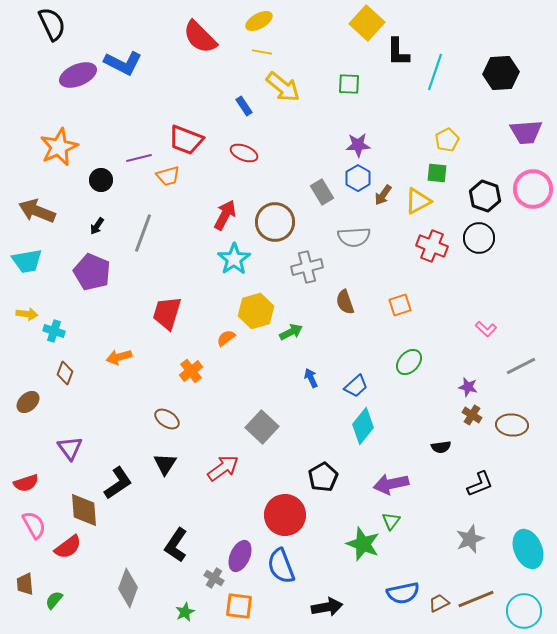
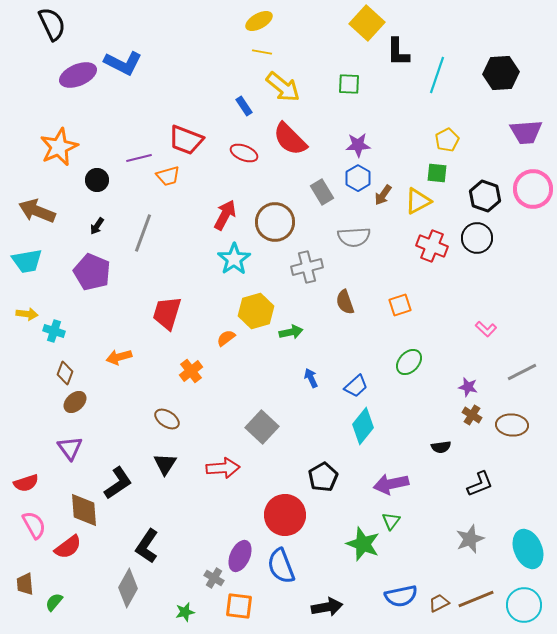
red semicircle at (200, 37): moved 90 px right, 102 px down
cyan line at (435, 72): moved 2 px right, 3 px down
black circle at (101, 180): moved 4 px left
black circle at (479, 238): moved 2 px left
green arrow at (291, 332): rotated 15 degrees clockwise
gray line at (521, 366): moved 1 px right, 6 px down
brown ellipse at (28, 402): moved 47 px right
red arrow at (223, 468): rotated 32 degrees clockwise
black L-shape at (176, 545): moved 29 px left, 1 px down
gray diamond at (128, 588): rotated 9 degrees clockwise
blue semicircle at (403, 593): moved 2 px left, 3 px down
green semicircle at (54, 600): moved 2 px down
cyan circle at (524, 611): moved 6 px up
green star at (185, 612): rotated 12 degrees clockwise
